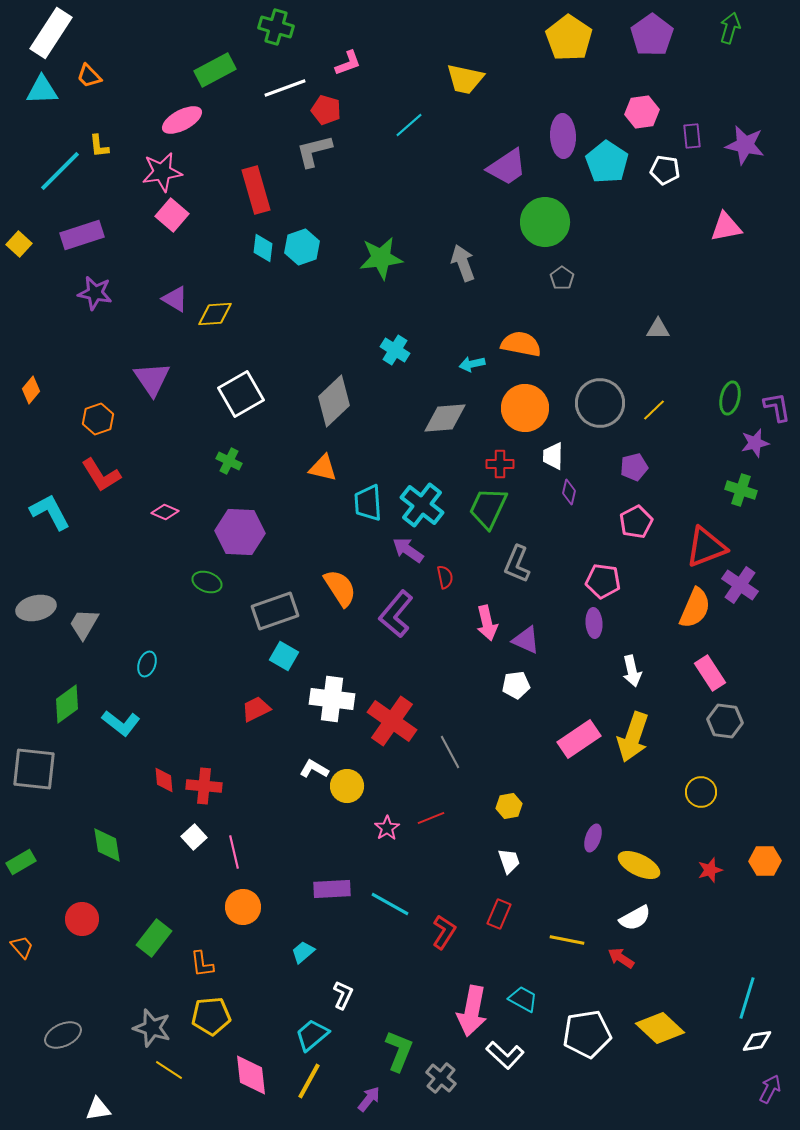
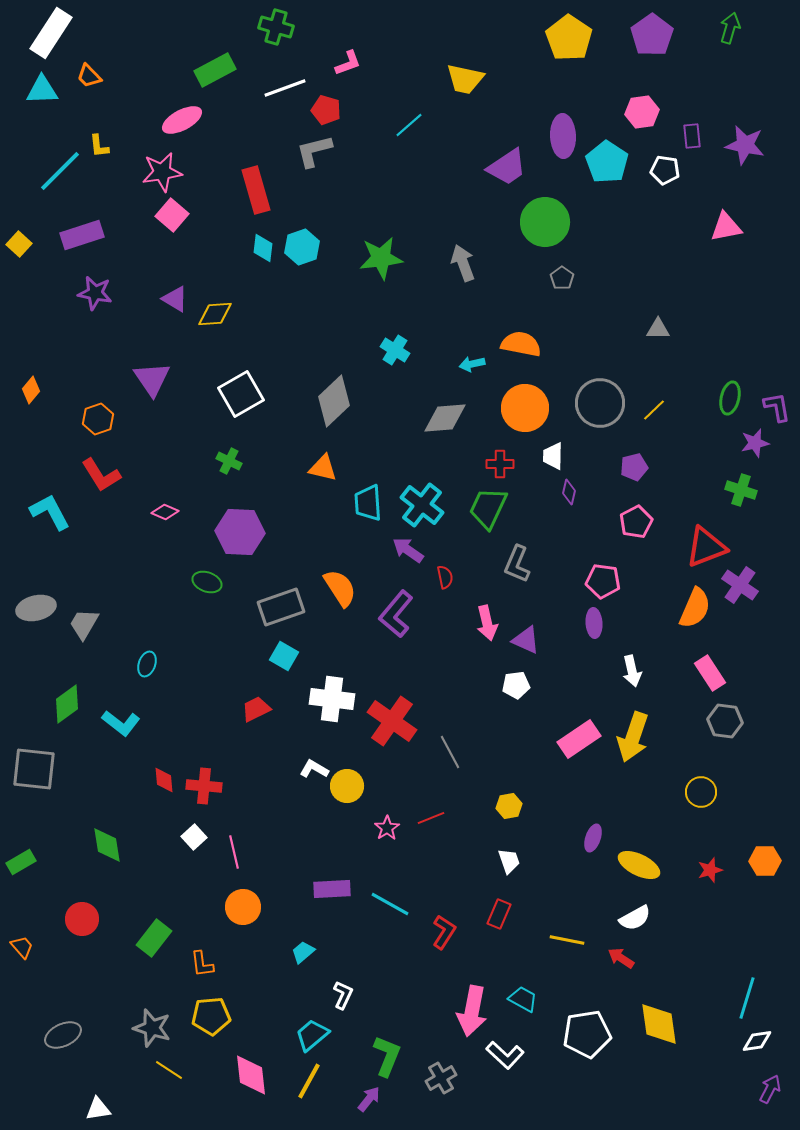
gray rectangle at (275, 611): moved 6 px right, 4 px up
yellow diamond at (660, 1028): moved 1 px left, 4 px up; rotated 39 degrees clockwise
green L-shape at (399, 1051): moved 12 px left, 5 px down
gray cross at (441, 1078): rotated 20 degrees clockwise
